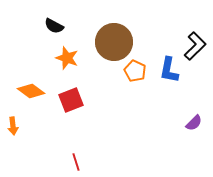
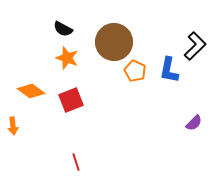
black semicircle: moved 9 px right, 3 px down
